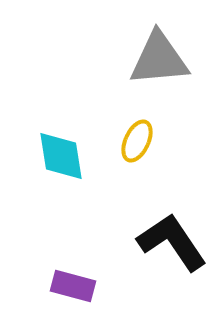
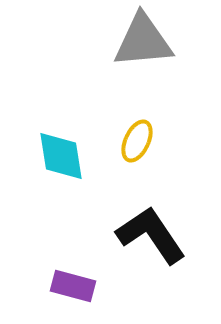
gray triangle: moved 16 px left, 18 px up
black L-shape: moved 21 px left, 7 px up
